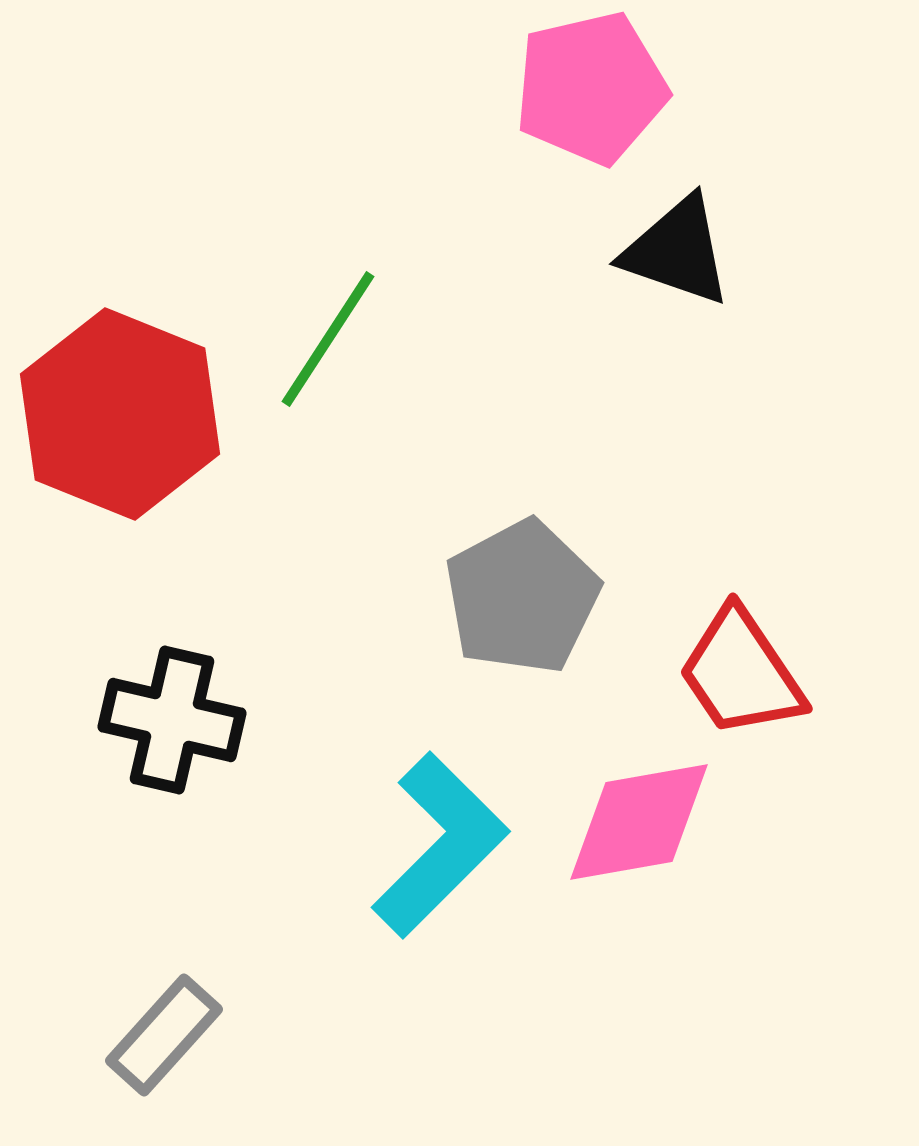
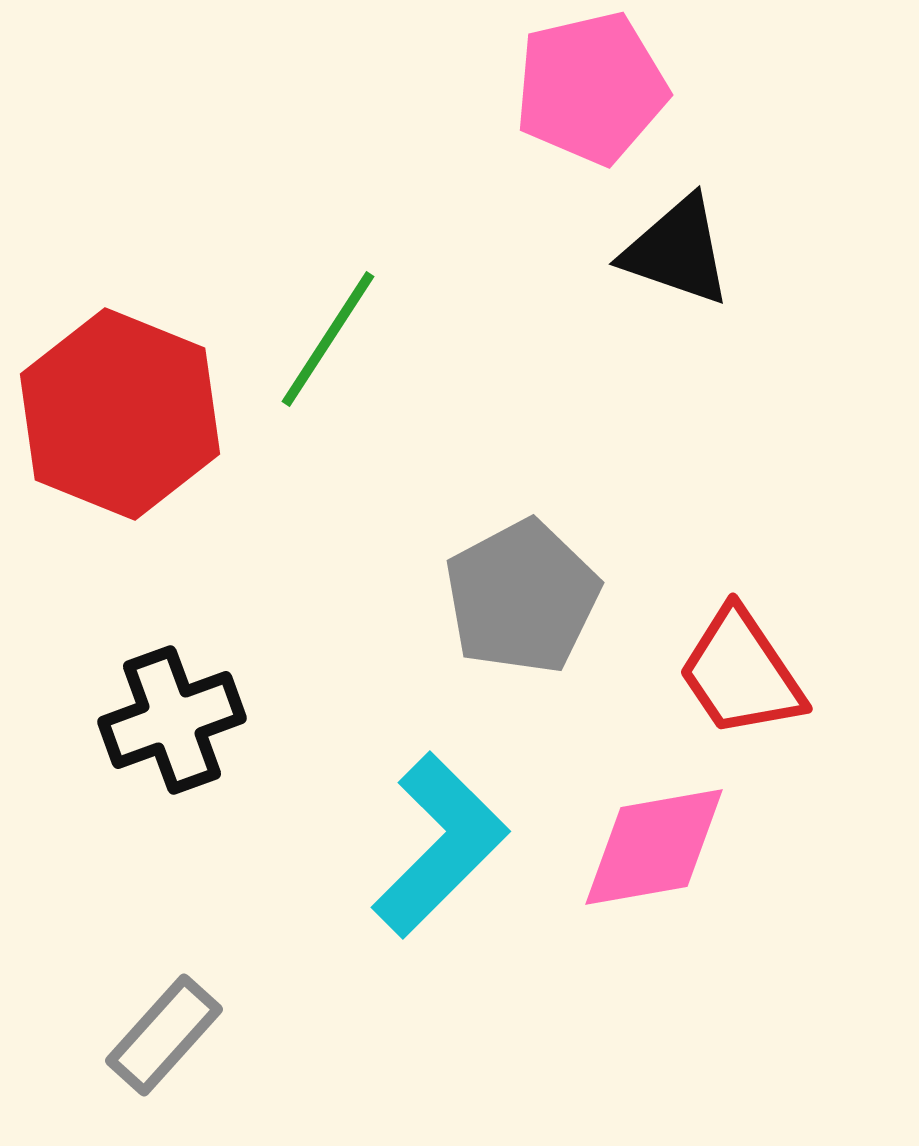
black cross: rotated 33 degrees counterclockwise
pink diamond: moved 15 px right, 25 px down
